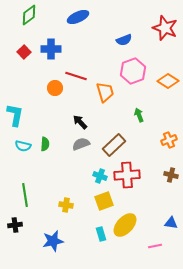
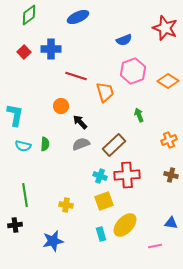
orange circle: moved 6 px right, 18 px down
